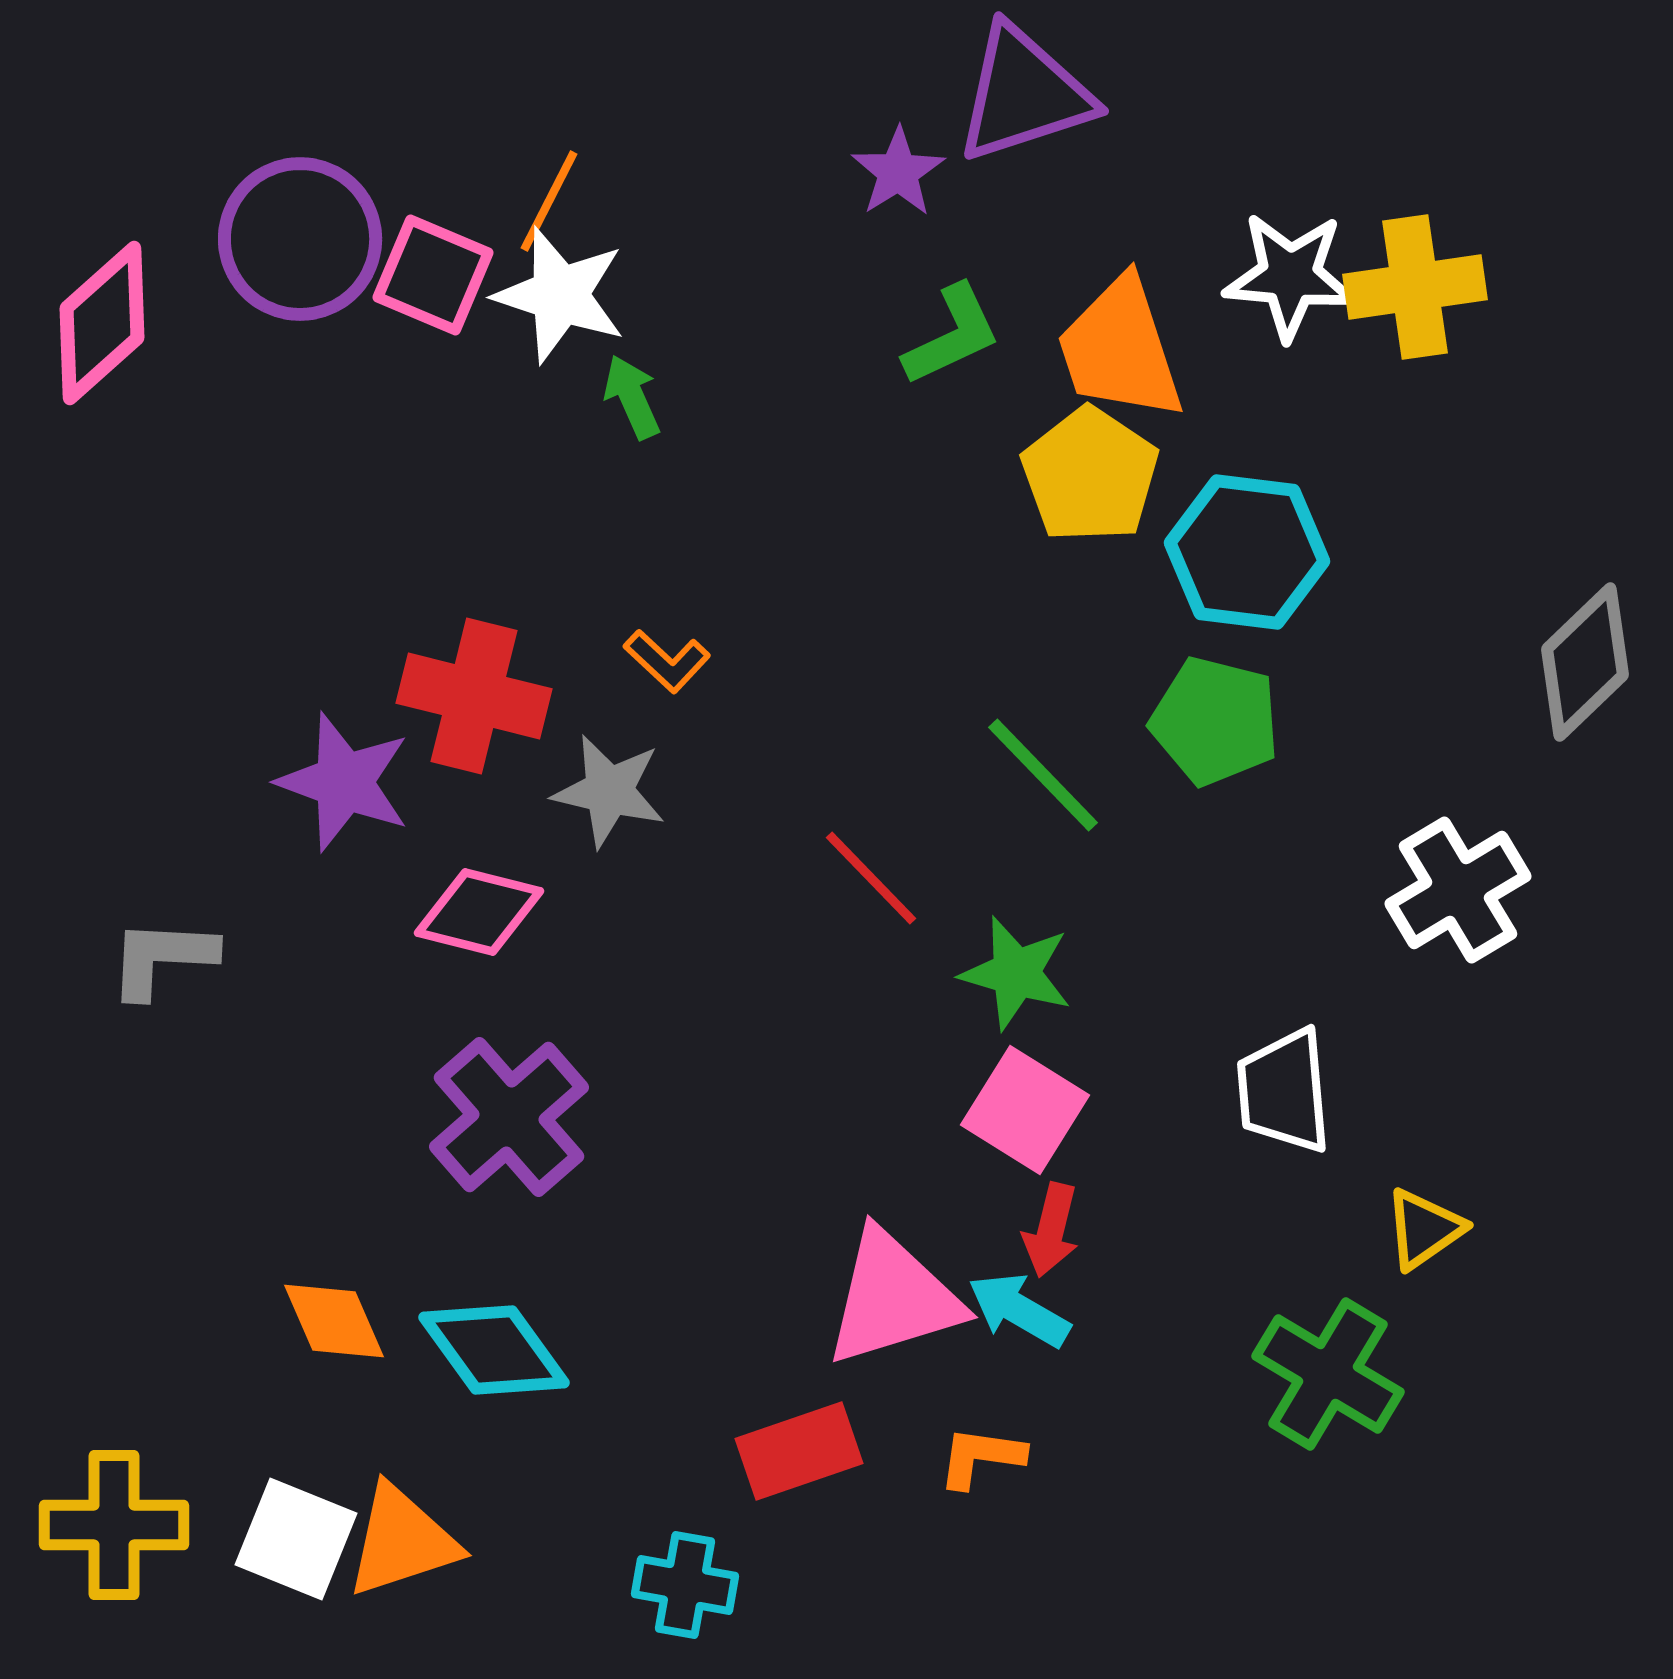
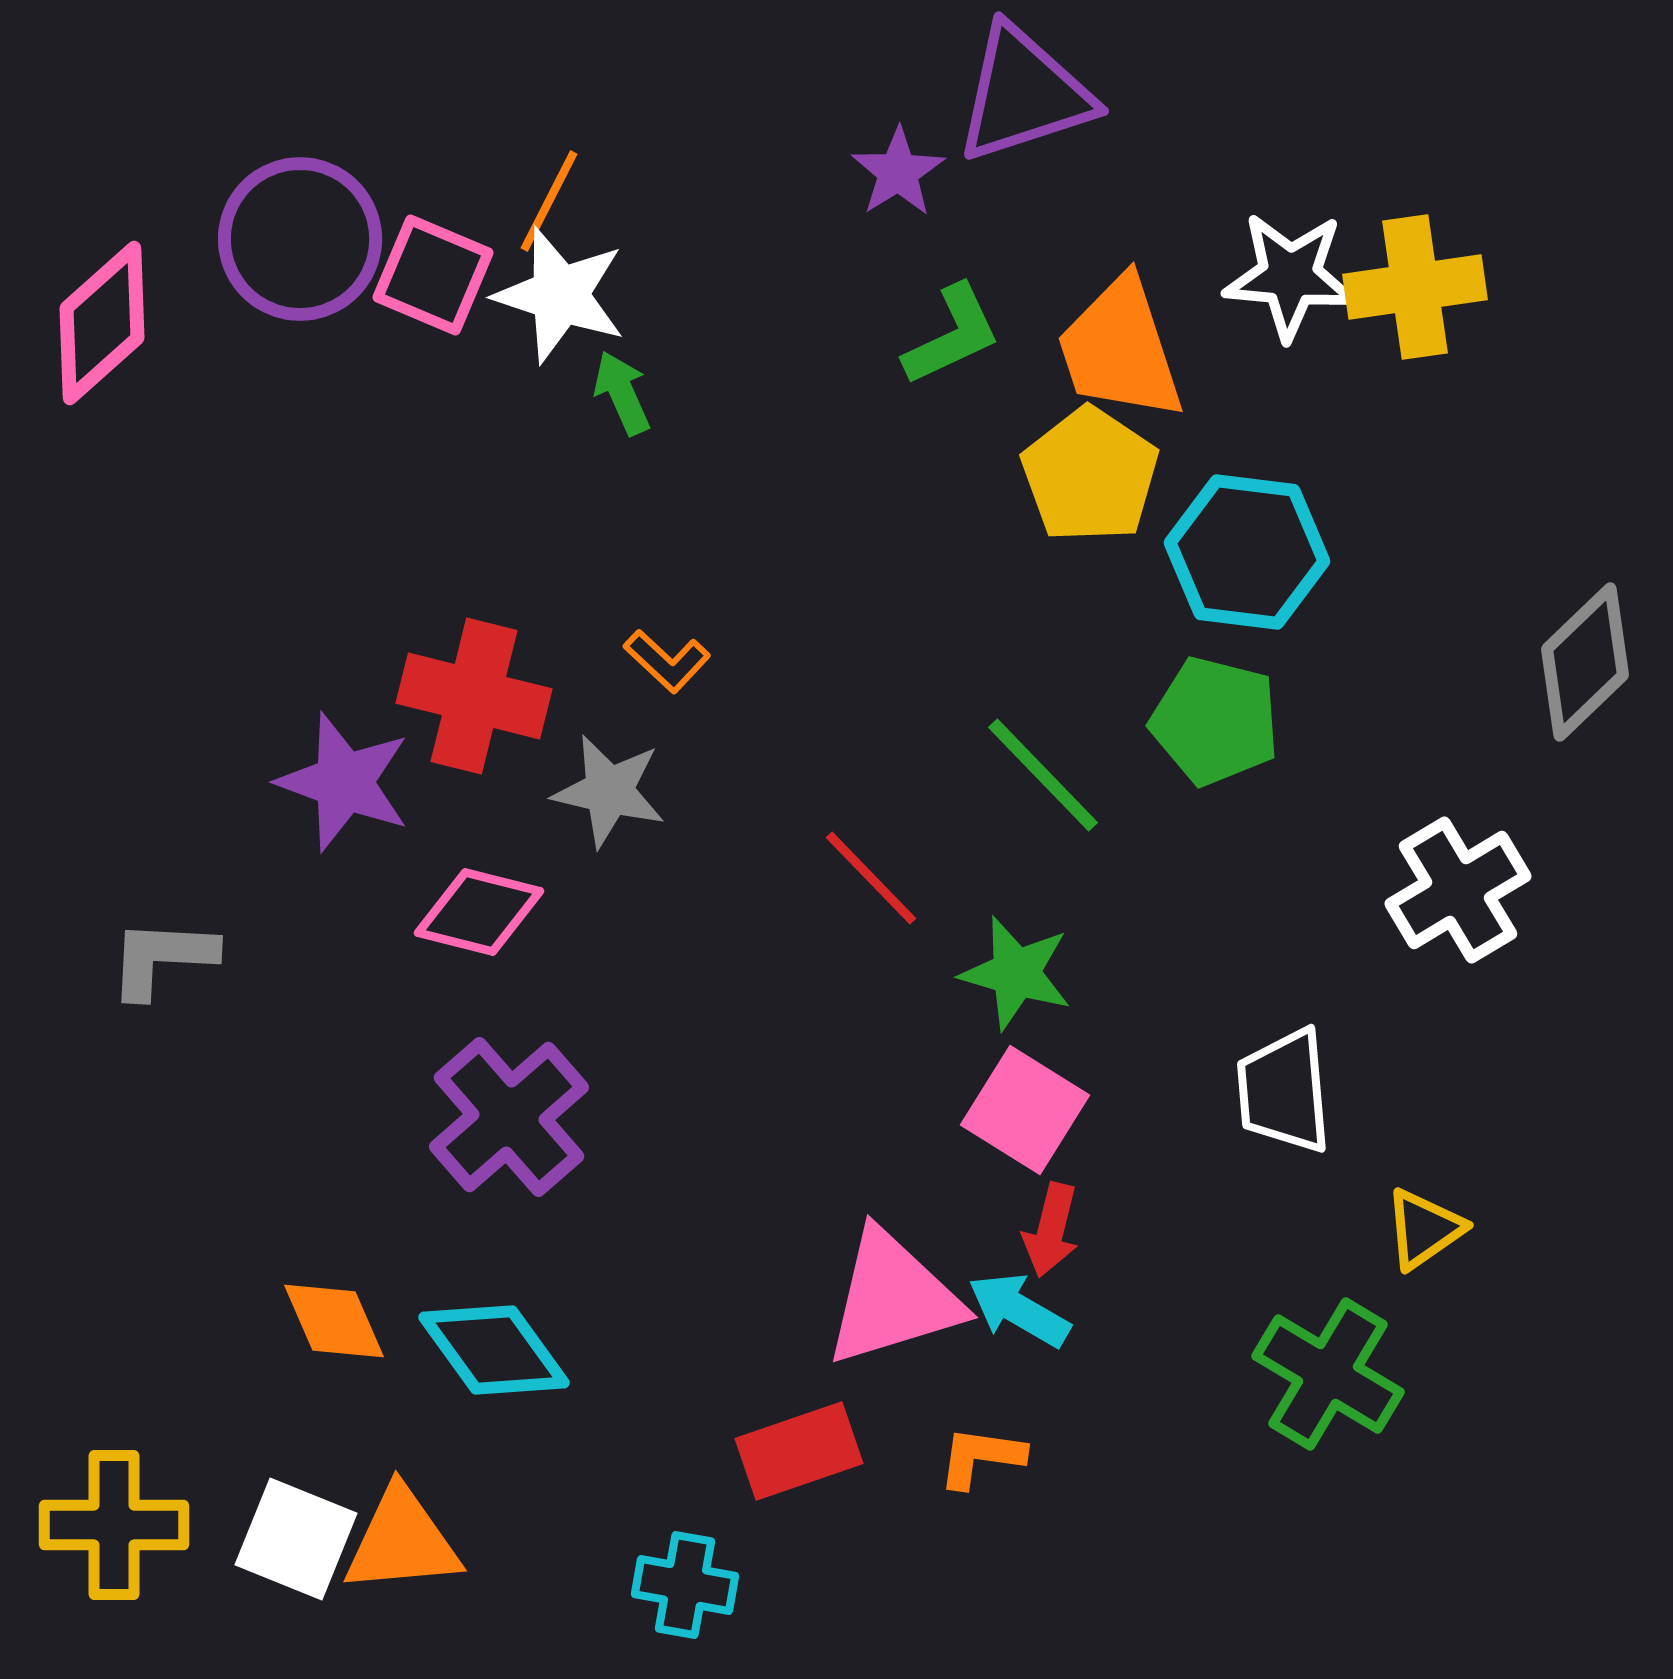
green arrow at (632, 397): moved 10 px left, 4 px up
orange triangle at (402, 1541): rotated 13 degrees clockwise
